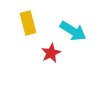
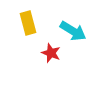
red star: rotated 24 degrees counterclockwise
